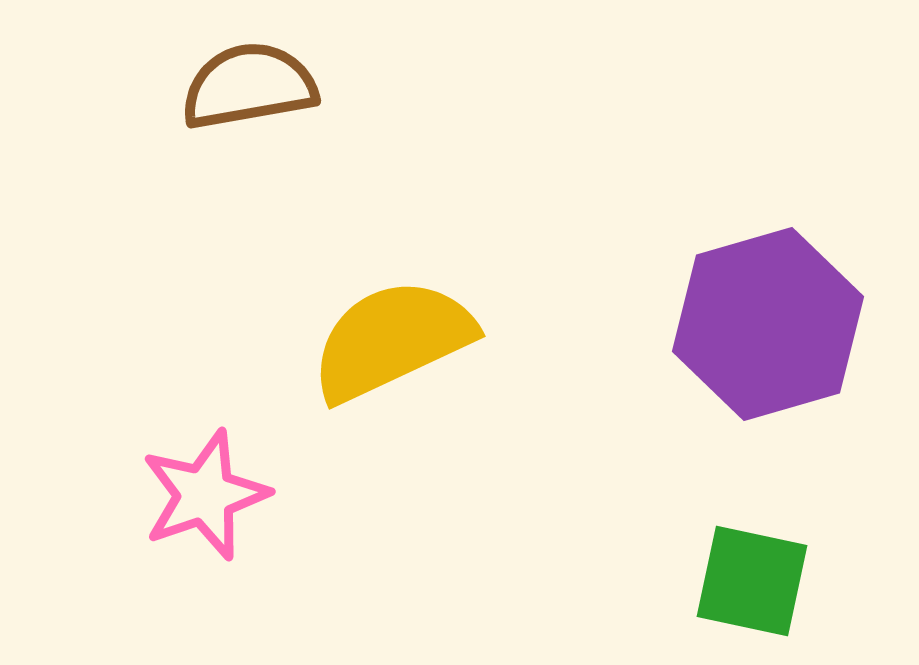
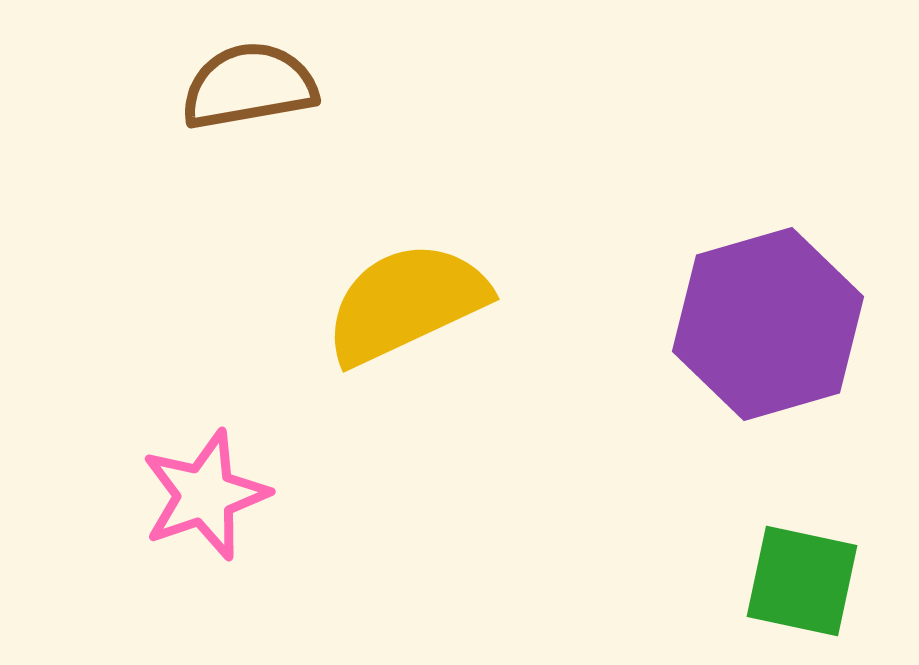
yellow semicircle: moved 14 px right, 37 px up
green square: moved 50 px right
